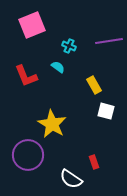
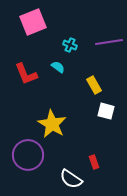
pink square: moved 1 px right, 3 px up
purple line: moved 1 px down
cyan cross: moved 1 px right, 1 px up
red L-shape: moved 2 px up
